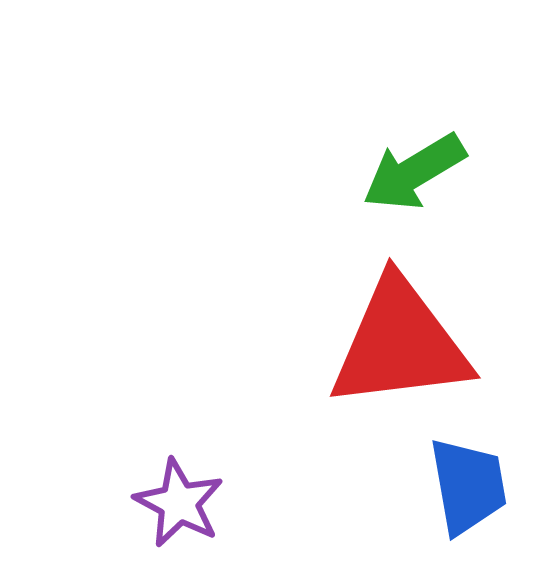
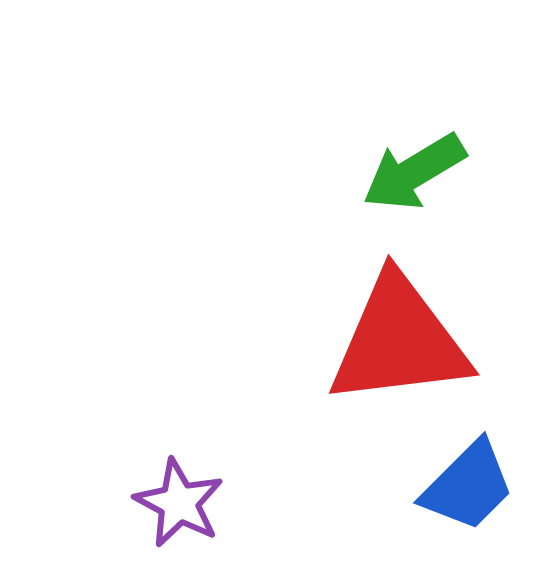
red triangle: moved 1 px left, 3 px up
blue trapezoid: rotated 55 degrees clockwise
